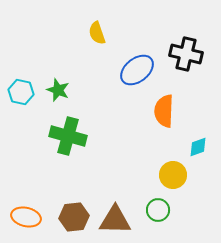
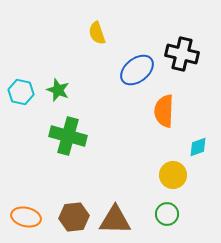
black cross: moved 4 px left
green circle: moved 9 px right, 4 px down
